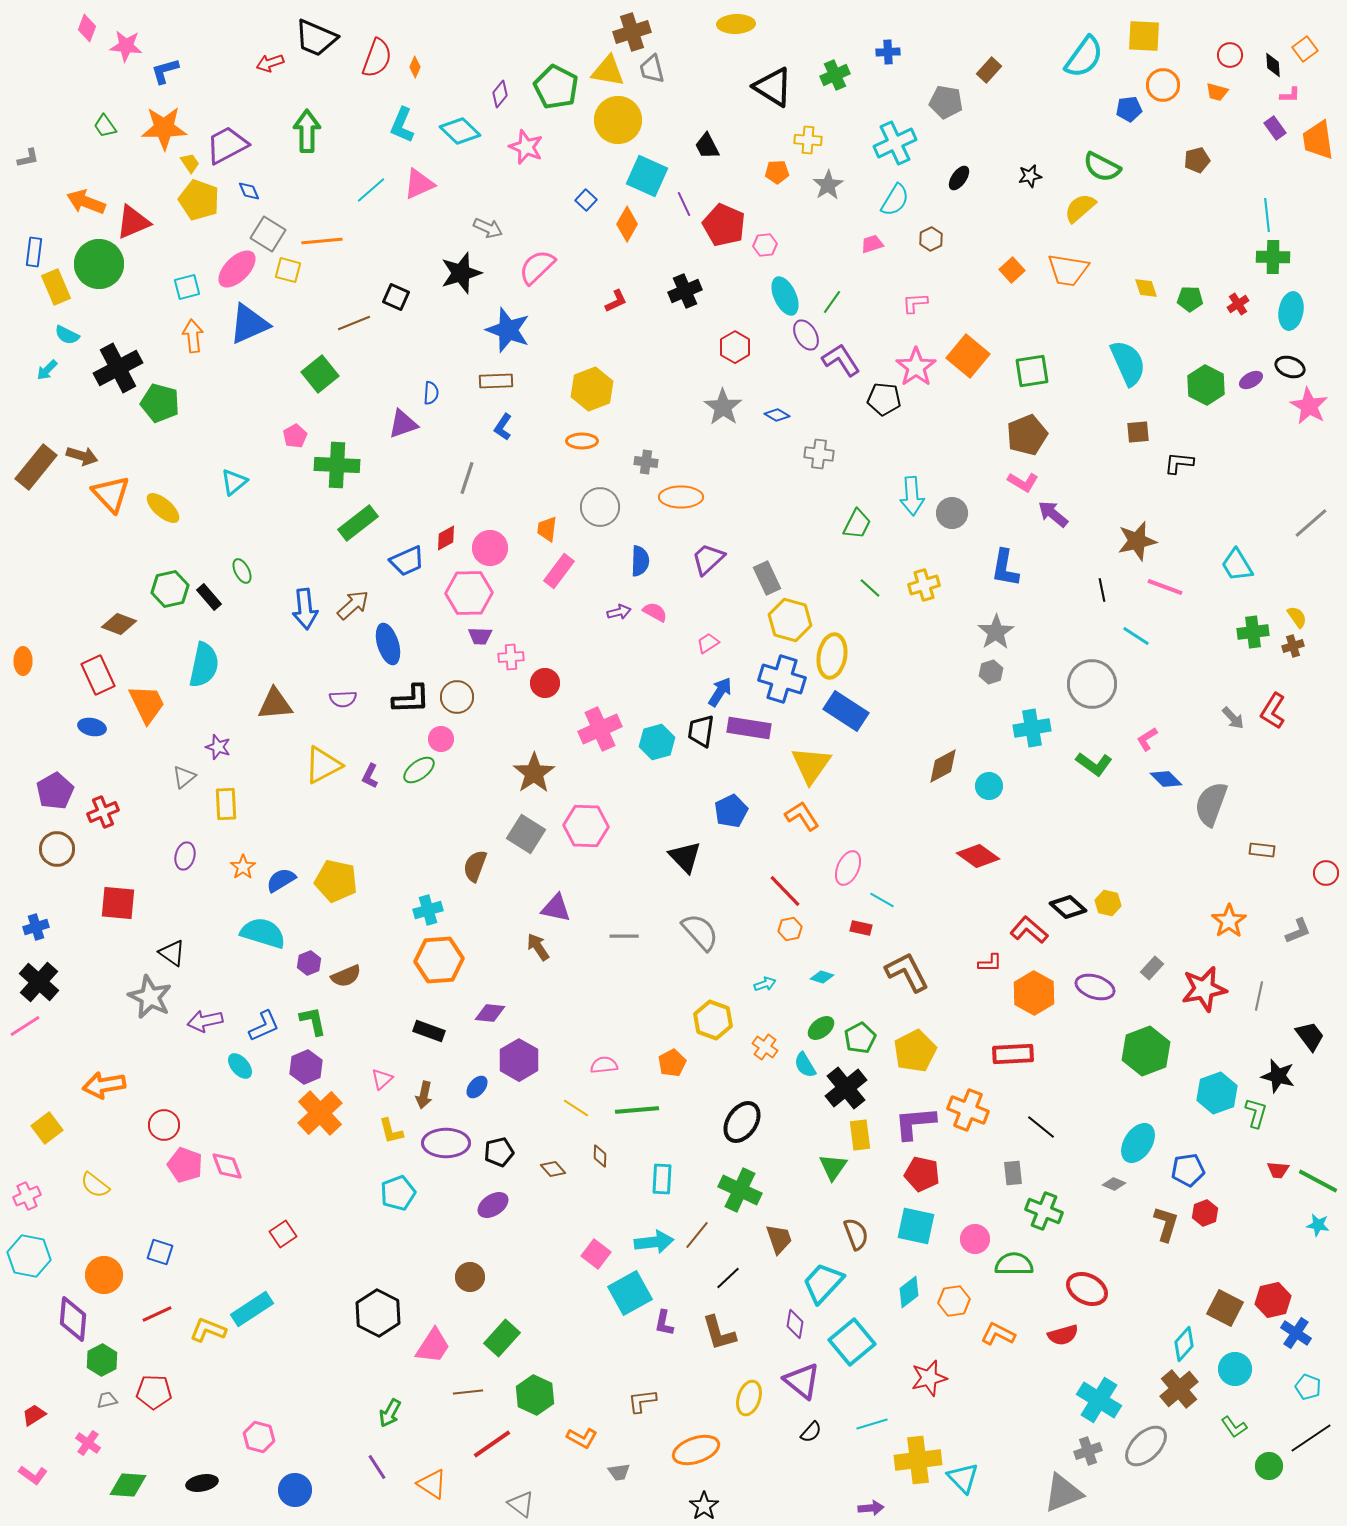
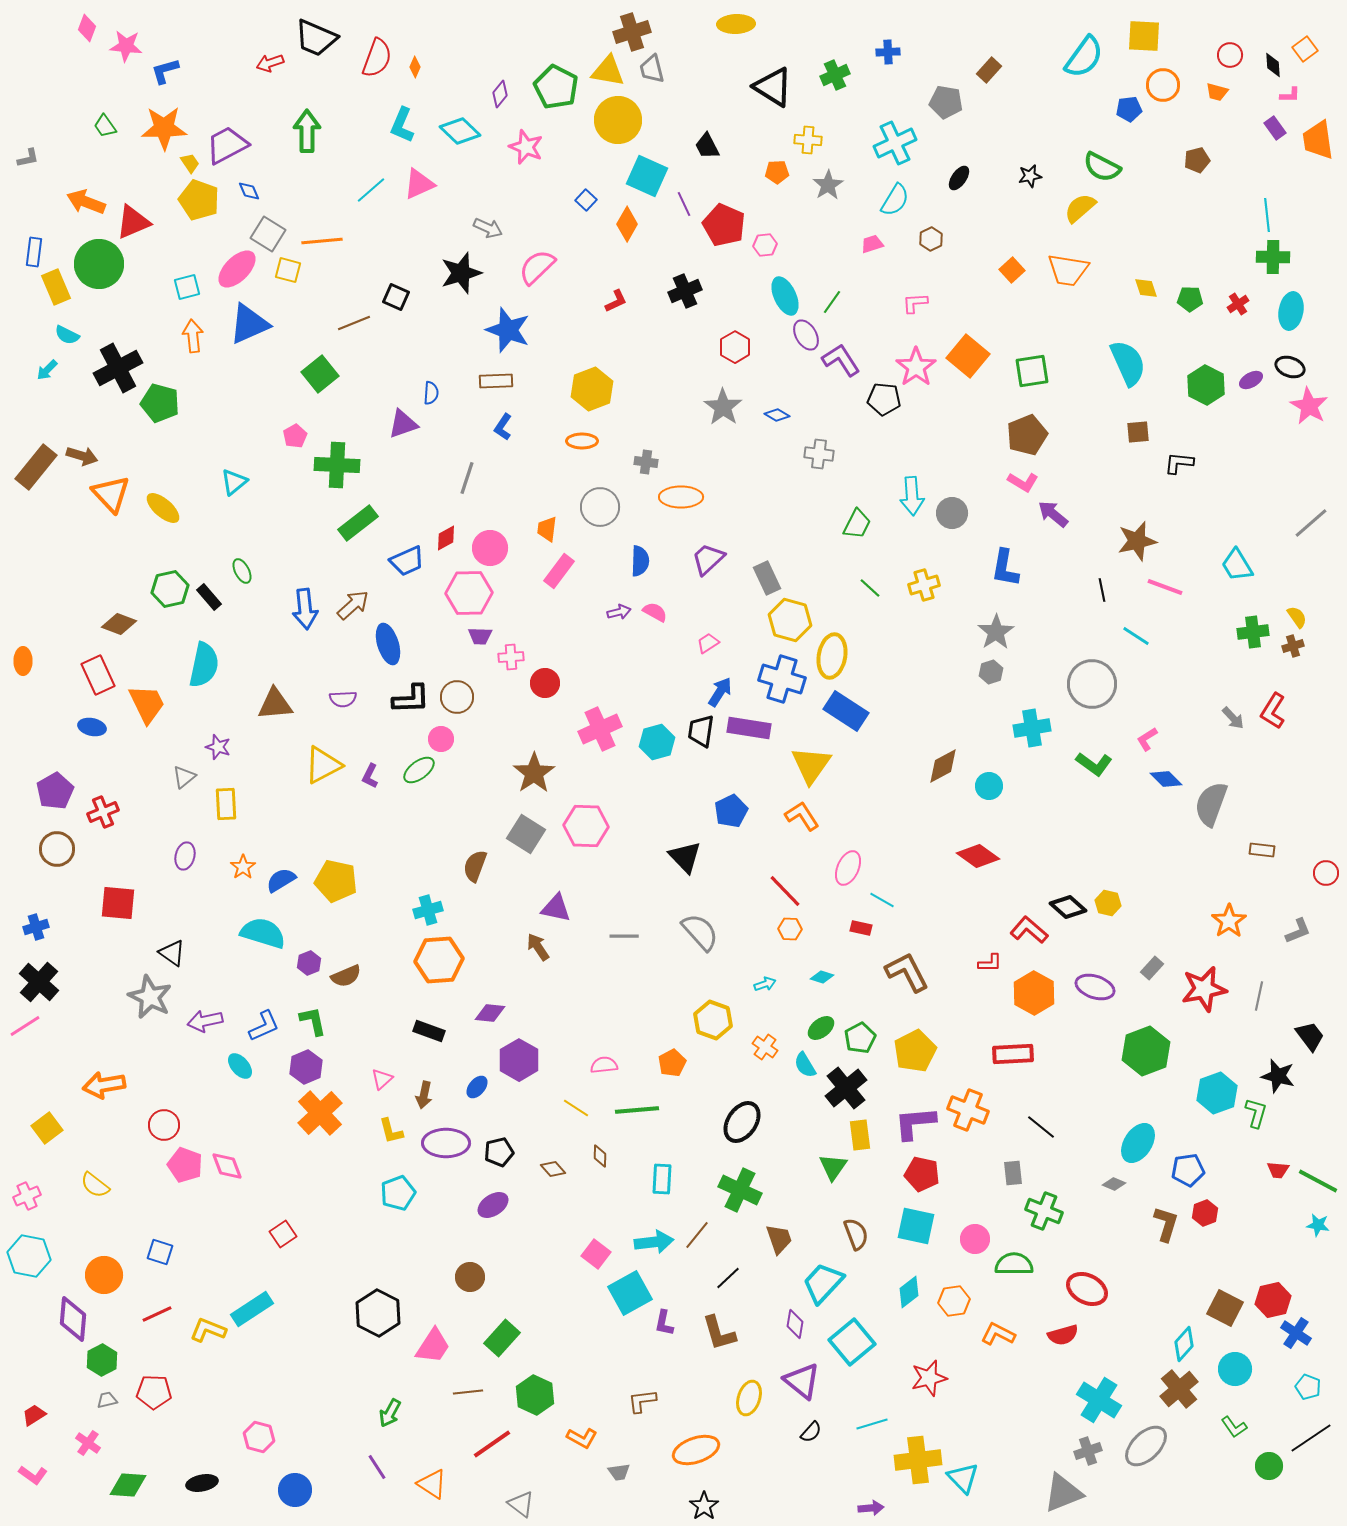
orange hexagon at (790, 929): rotated 15 degrees clockwise
